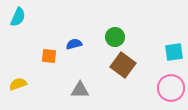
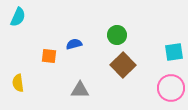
green circle: moved 2 px right, 2 px up
brown square: rotated 10 degrees clockwise
yellow semicircle: moved 1 px up; rotated 78 degrees counterclockwise
